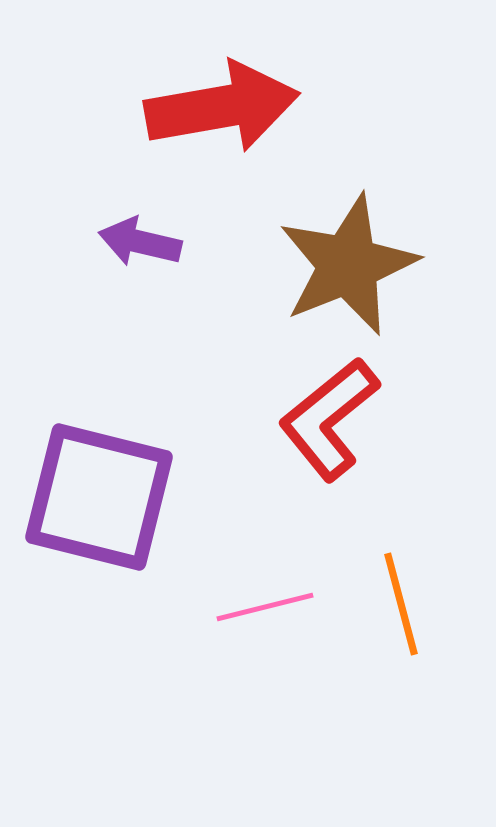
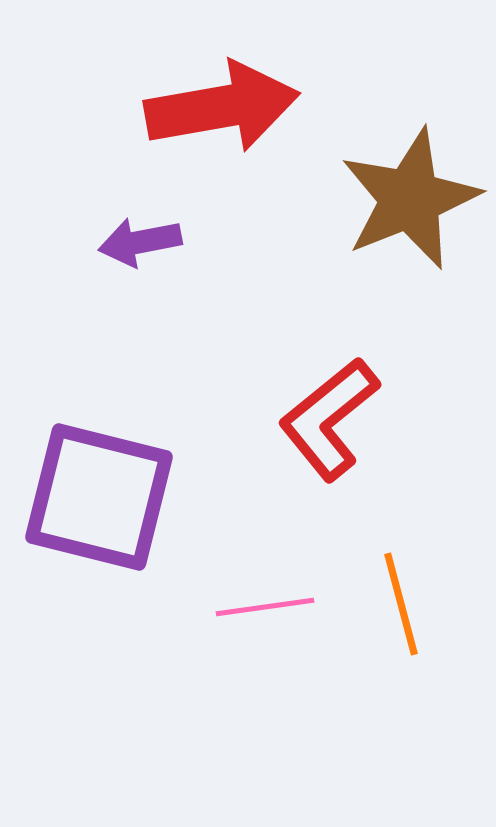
purple arrow: rotated 24 degrees counterclockwise
brown star: moved 62 px right, 66 px up
pink line: rotated 6 degrees clockwise
